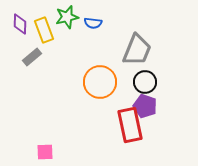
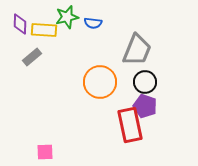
yellow rectangle: rotated 65 degrees counterclockwise
